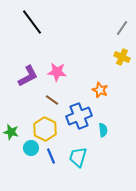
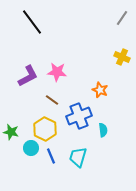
gray line: moved 10 px up
